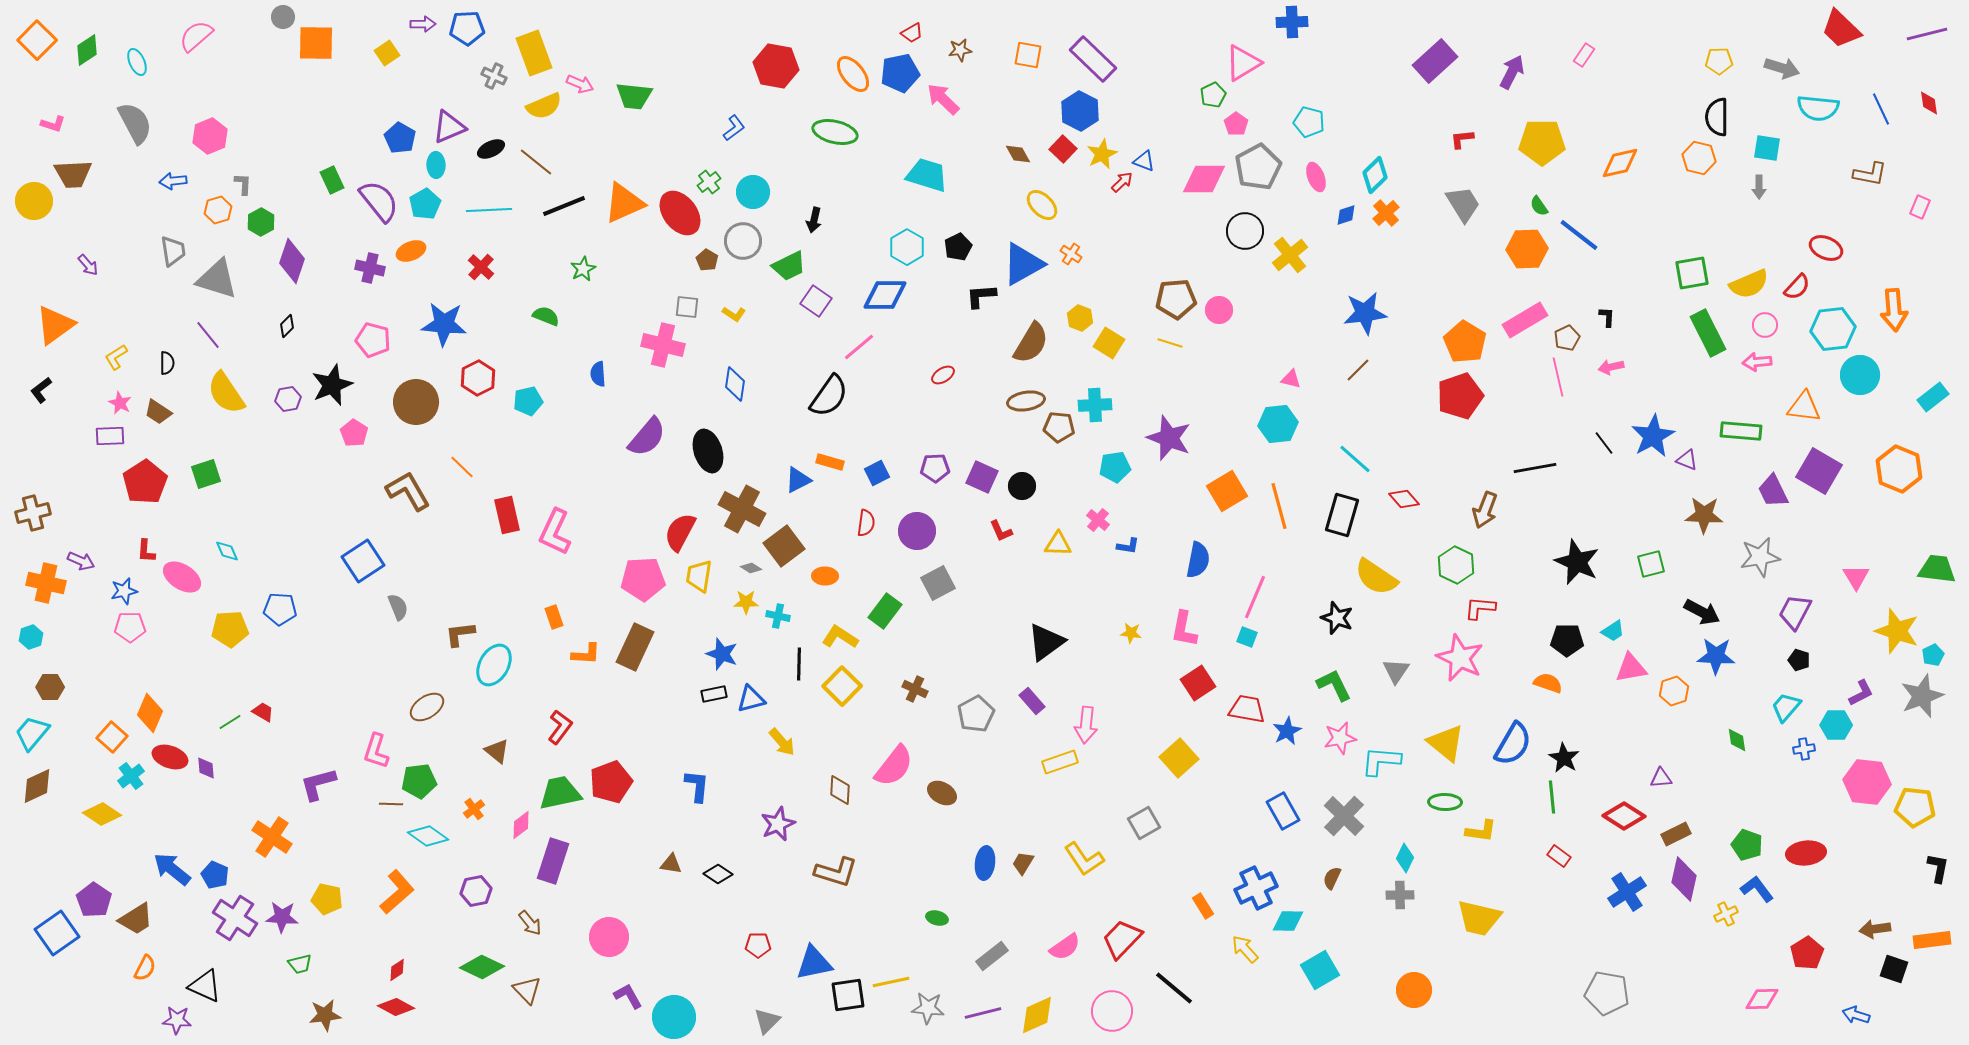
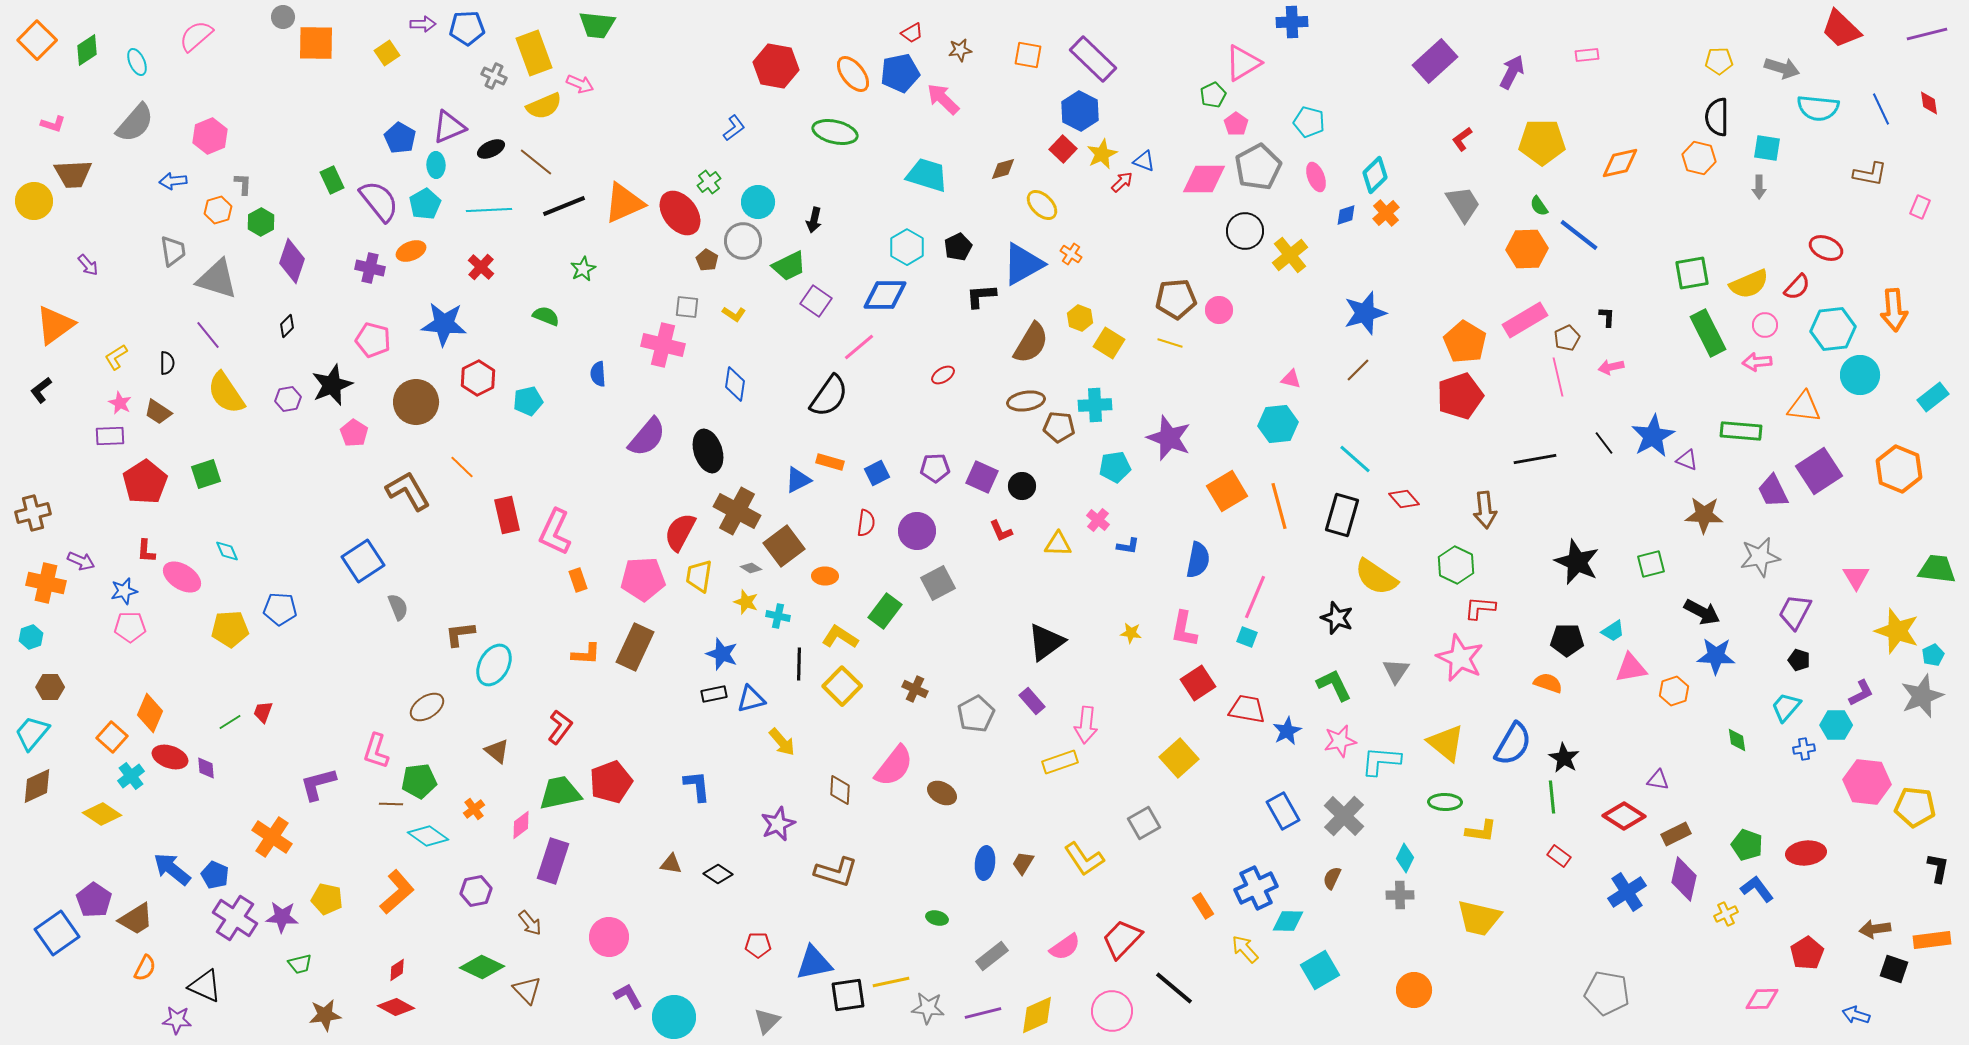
pink rectangle at (1584, 55): moved 3 px right; rotated 50 degrees clockwise
green trapezoid at (634, 96): moved 37 px left, 71 px up
gray semicircle at (135, 123): rotated 69 degrees clockwise
red L-shape at (1462, 139): rotated 30 degrees counterclockwise
brown diamond at (1018, 154): moved 15 px left, 15 px down; rotated 76 degrees counterclockwise
cyan circle at (753, 192): moved 5 px right, 10 px down
blue star at (1365, 313): rotated 9 degrees counterclockwise
black line at (1535, 468): moved 9 px up
purple square at (1819, 471): rotated 27 degrees clockwise
brown cross at (742, 509): moved 5 px left, 2 px down
brown arrow at (1485, 510): rotated 27 degrees counterclockwise
yellow star at (746, 602): rotated 20 degrees clockwise
orange rectangle at (554, 617): moved 24 px right, 37 px up
red trapezoid at (263, 712): rotated 100 degrees counterclockwise
pink star at (1340, 738): moved 3 px down
purple triangle at (1661, 778): moved 3 px left, 2 px down; rotated 15 degrees clockwise
blue L-shape at (697, 786): rotated 12 degrees counterclockwise
